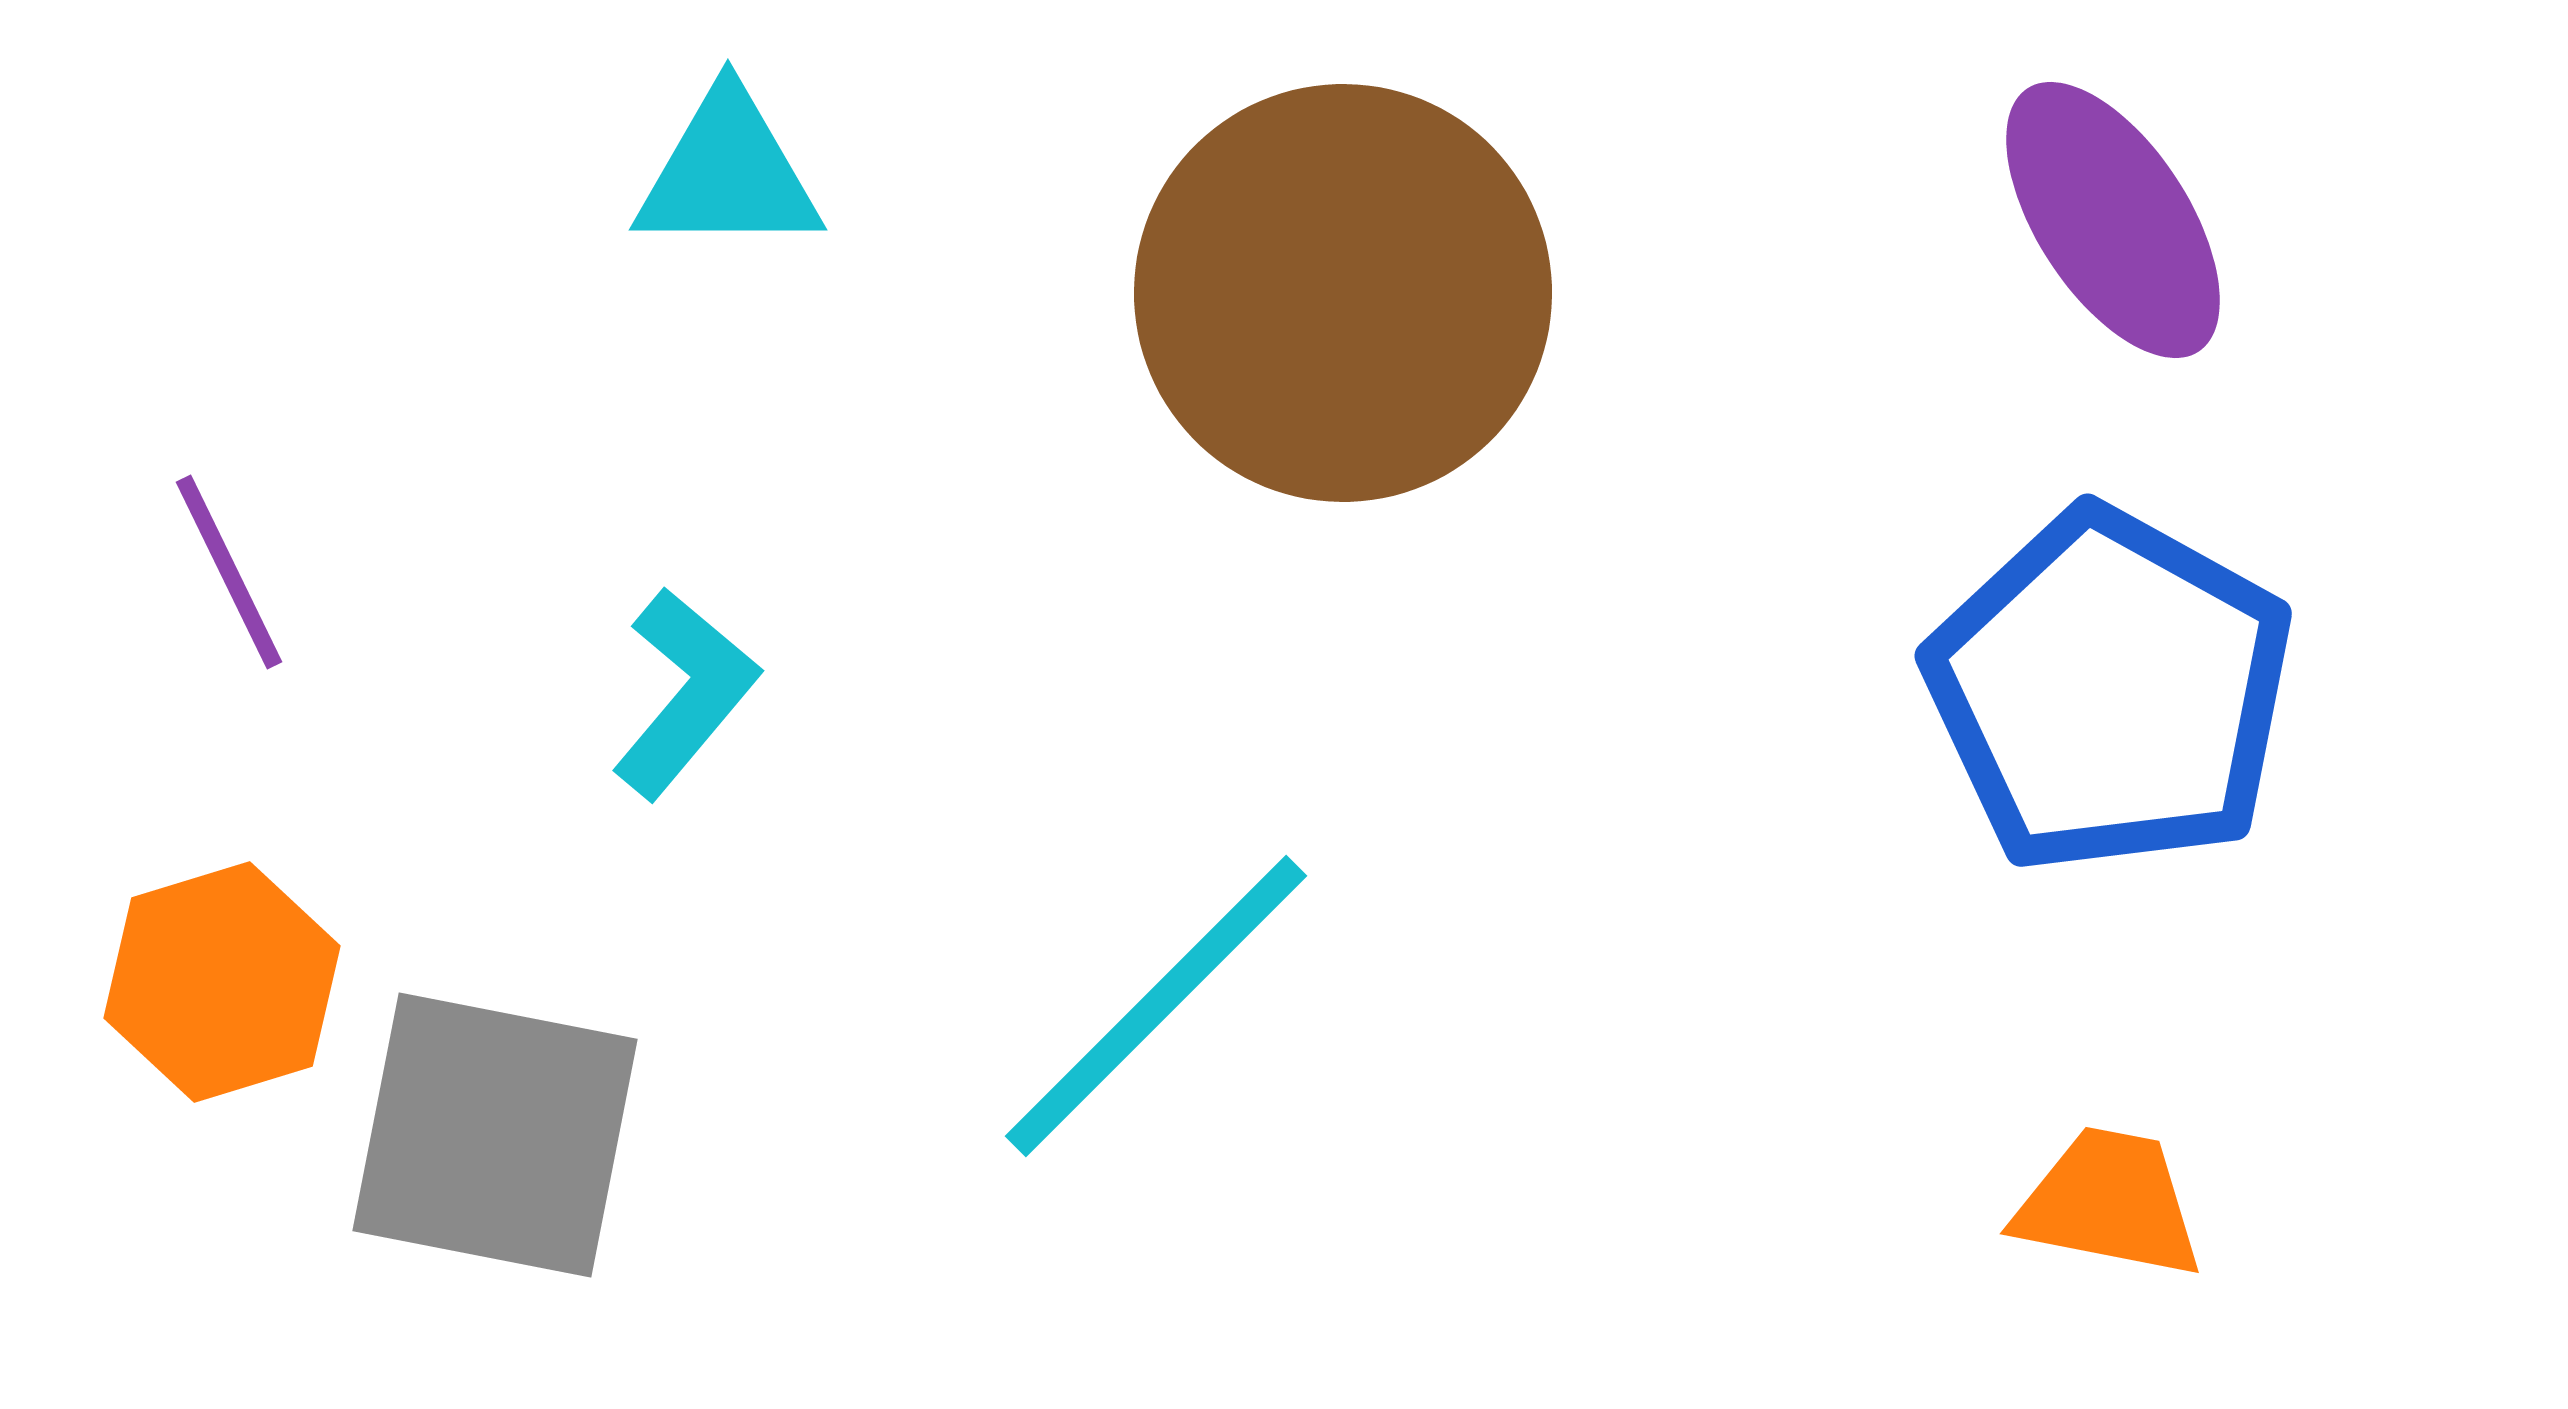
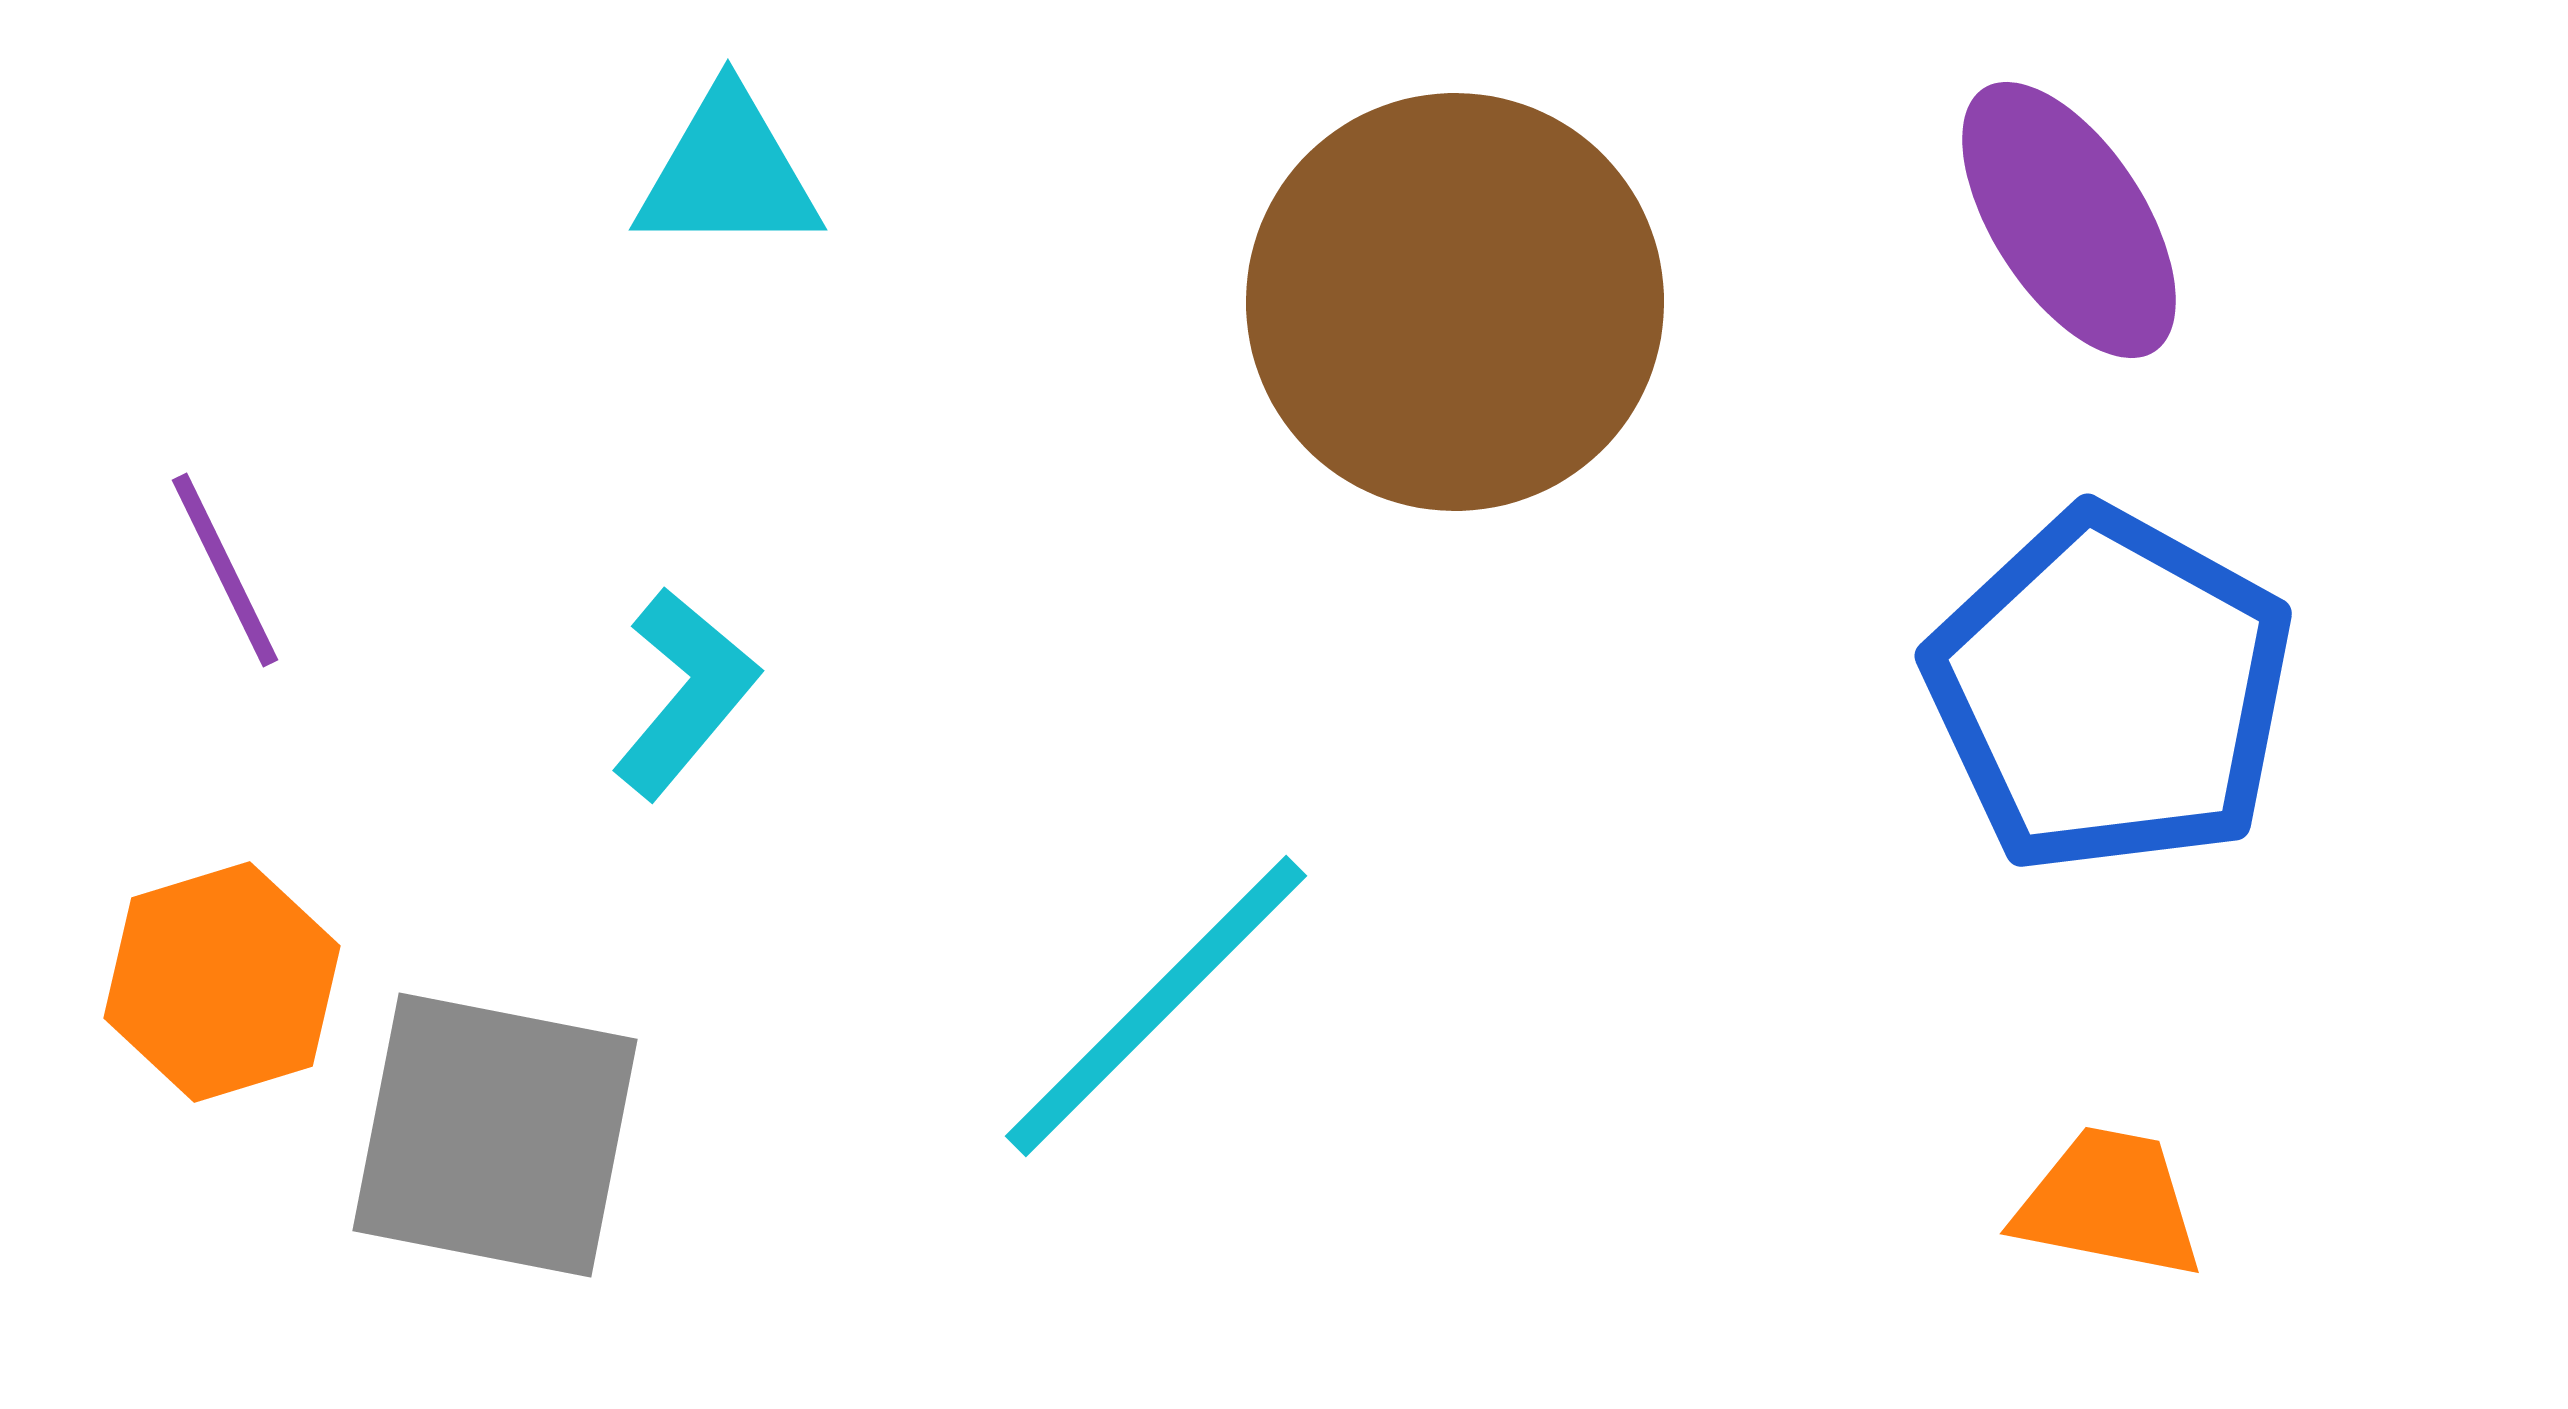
purple ellipse: moved 44 px left
brown circle: moved 112 px right, 9 px down
purple line: moved 4 px left, 2 px up
